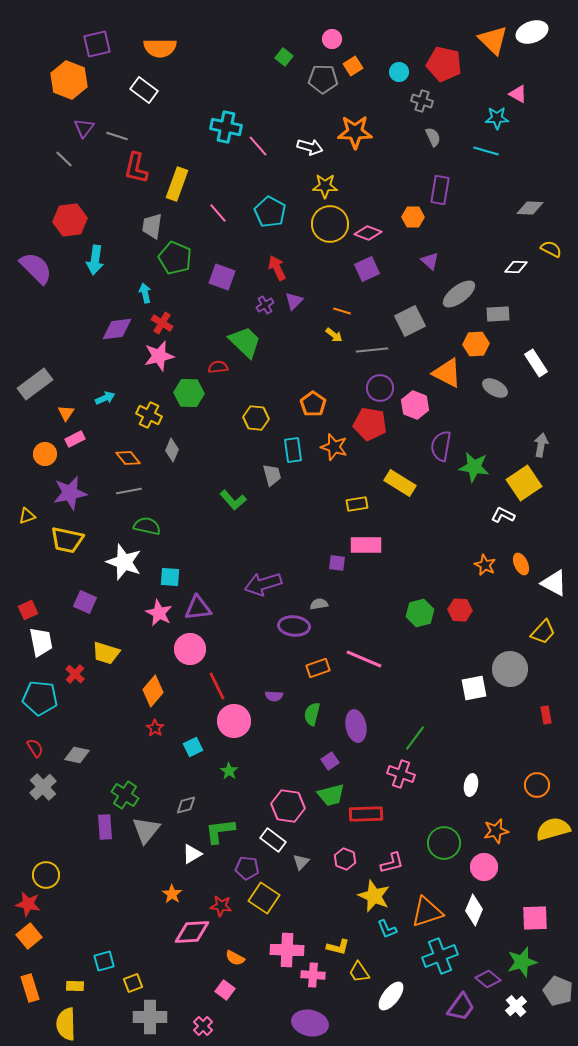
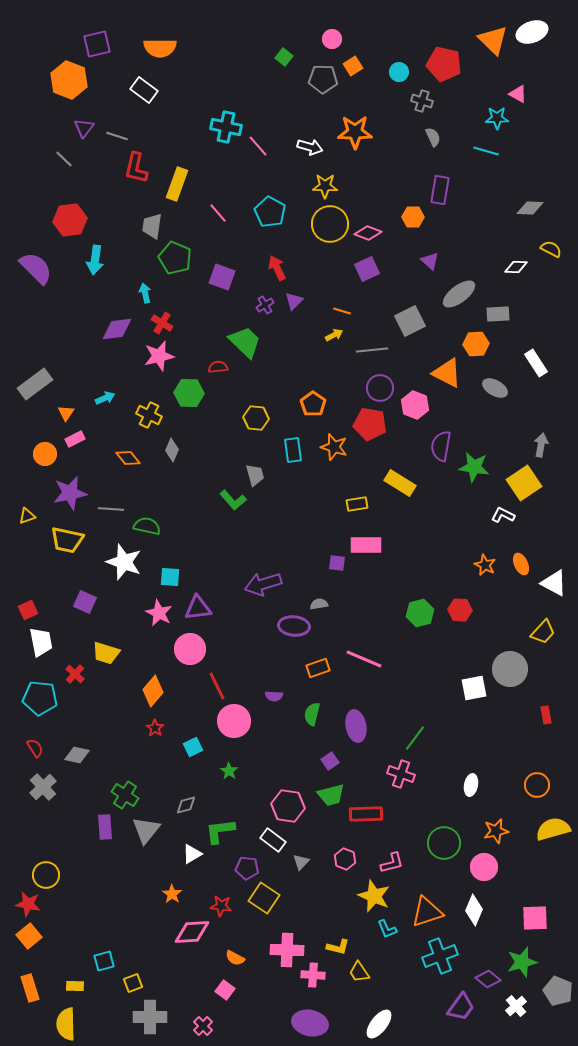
yellow arrow at (334, 335): rotated 66 degrees counterclockwise
gray trapezoid at (272, 475): moved 17 px left
gray line at (129, 491): moved 18 px left, 18 px down; rotated 15 degrees clockwise
white ellipse at (391, 996): moved 12 px left, 28 px down
